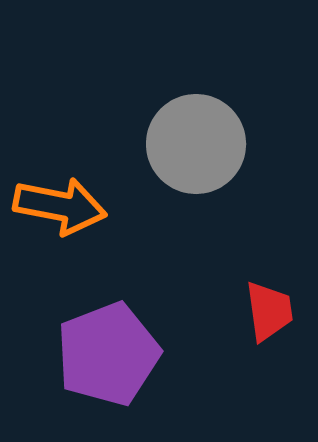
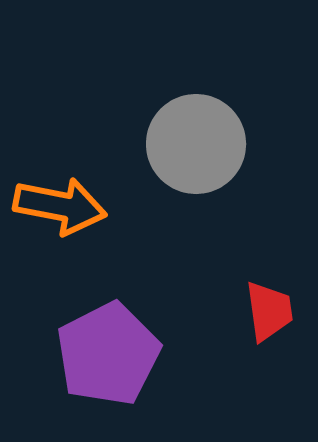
purple pentagon: rotated 6 degrees counterclockwise
